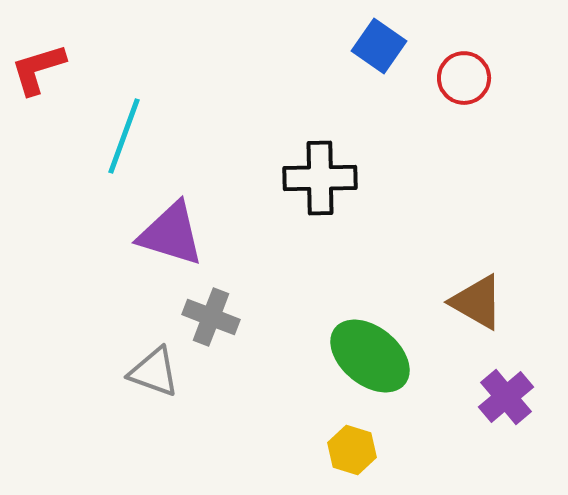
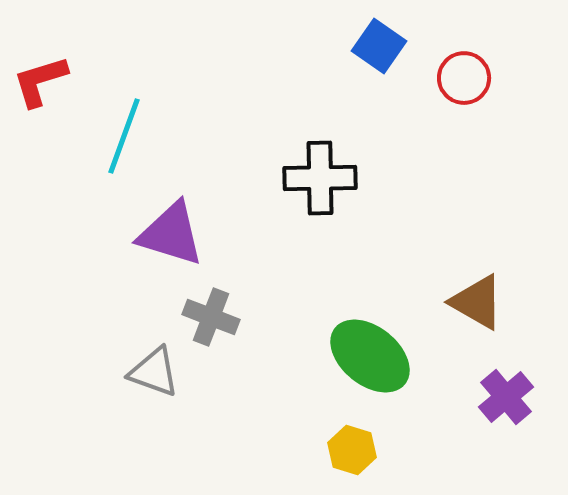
red L-shape: moved 2 px right, 12 px down
